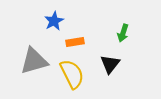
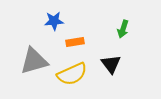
blue star: rotated 24 degrees clockwise
green arrow: moved 4 px up
black triangle: moved 1 px right; rotated 15 degrees counterclockwise
yellow semicircle: rotated 92 degrees clockwise
